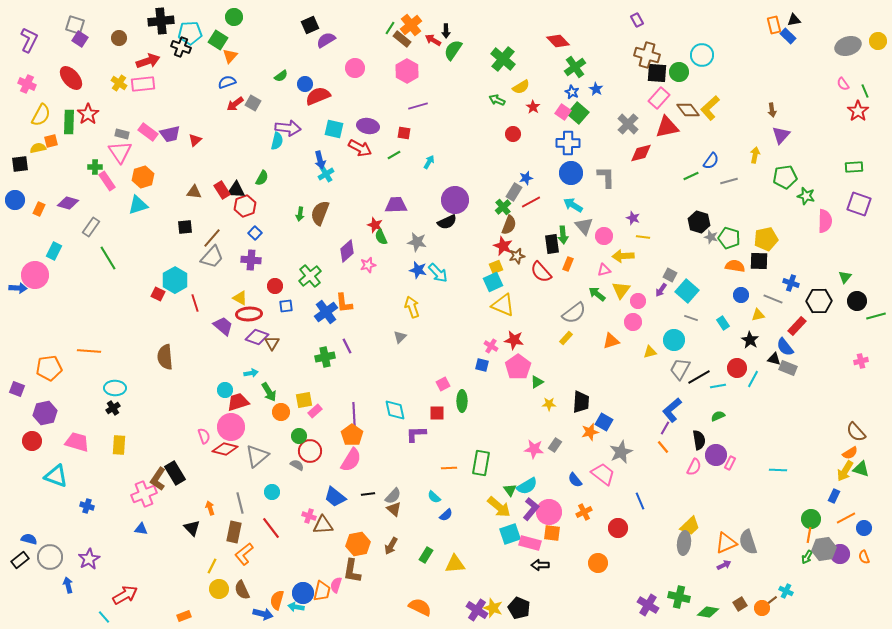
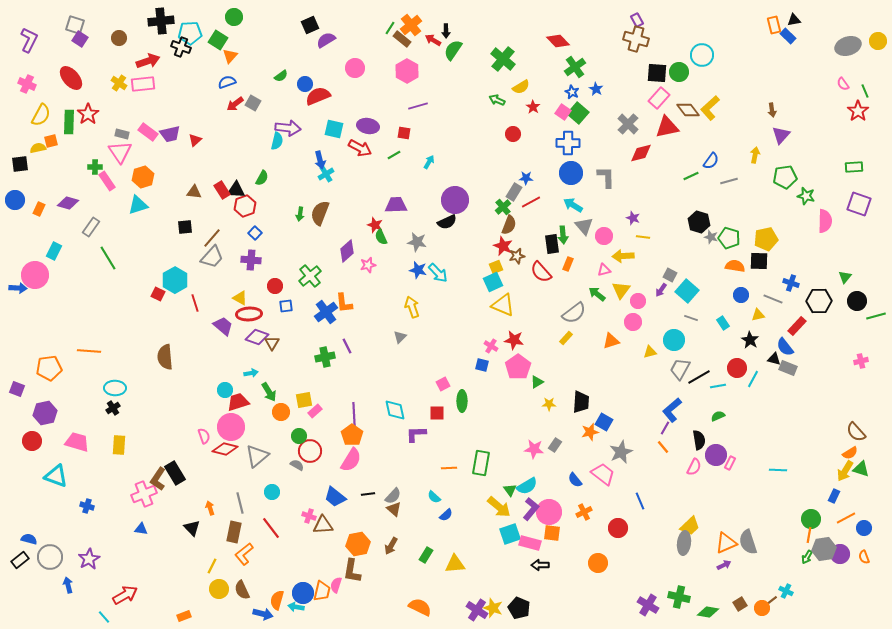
brown cross at (647, 55): moved 11 px left, 16 px up
blue star at (526, 178): rotated 16 degrees clockwise
